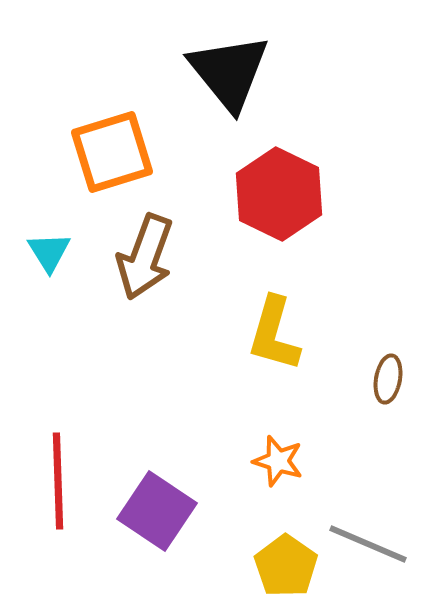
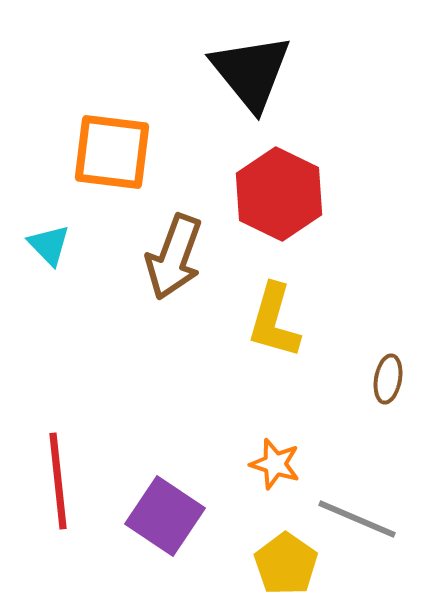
black triangle: moved 22 px right
orange square: rotated 24 degrees clockwise
cyan triangle: moved 7 px up; rotated 12 degrees counterclockwise
brown arrow: moved 29 px right
yellow L-shape: moved 13 px up
orange star: moved 3 px left, 3 px down
red line: rotated 4 degrees counterclockwise
purple square: moved 8 px right, 5 px down
gray line: moved 11 px left, 25 px up
yellow pentagon: moved 2 px up
